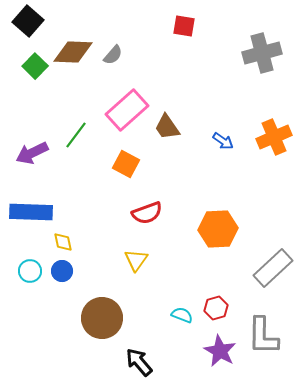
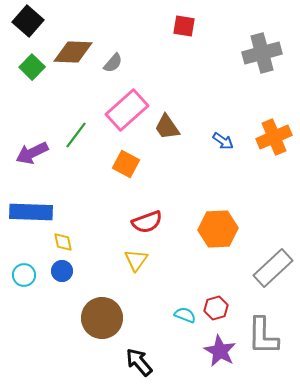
gray semicircle: moved 8 px down
green square: moved 3 px left, 1 px down
red semicircle: moved 9 px down
cyan circle: moved 6 px left, 4 px down
cyan semicircle: moved 3 px right
